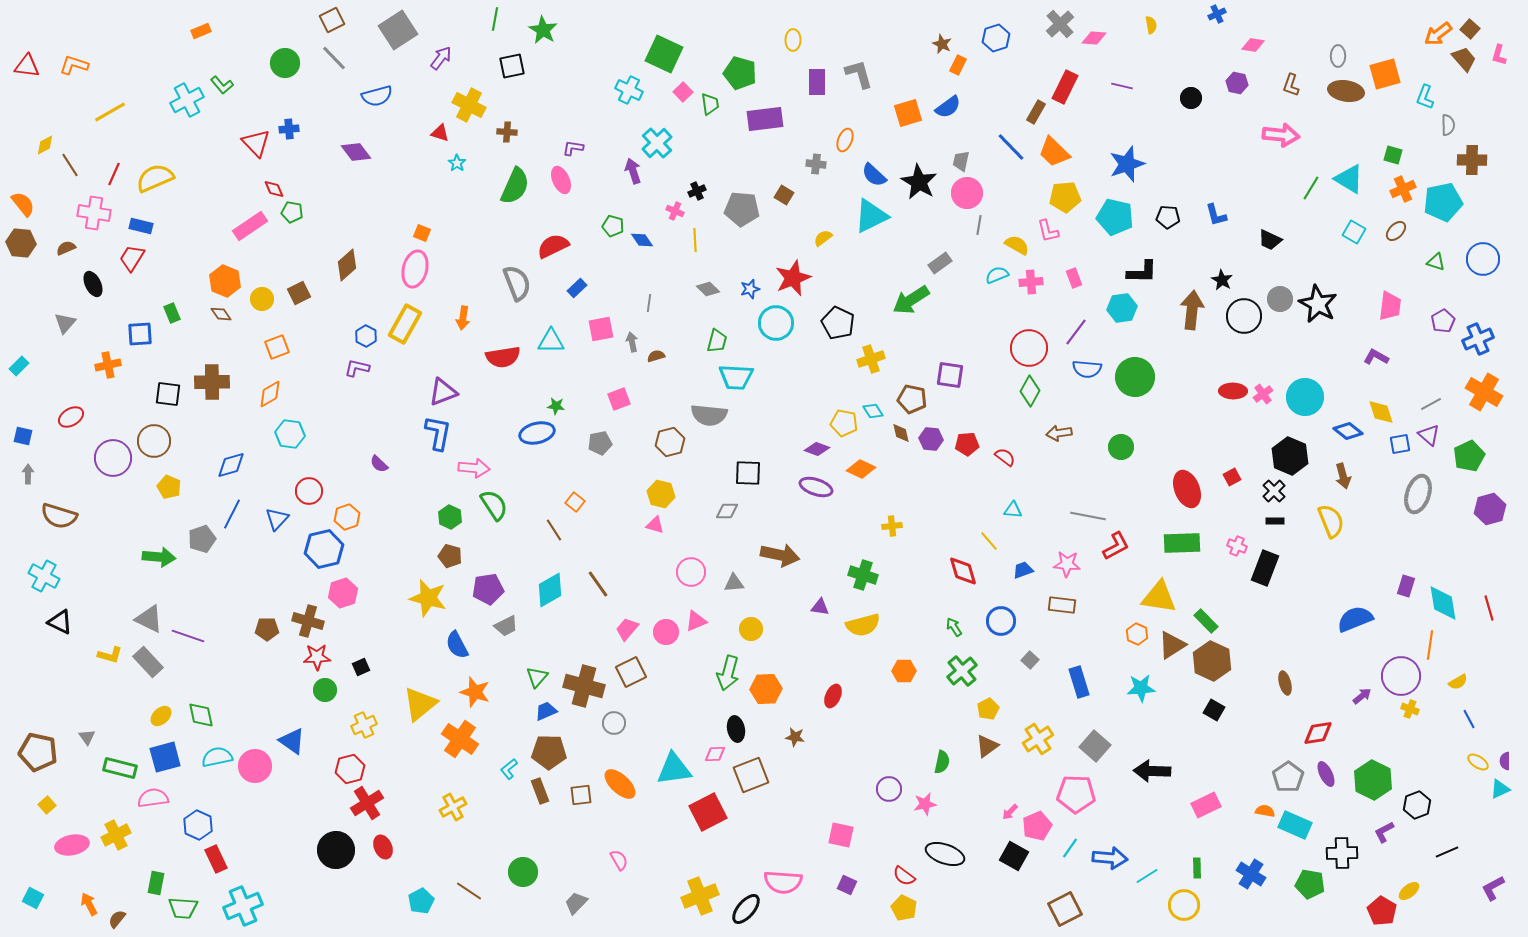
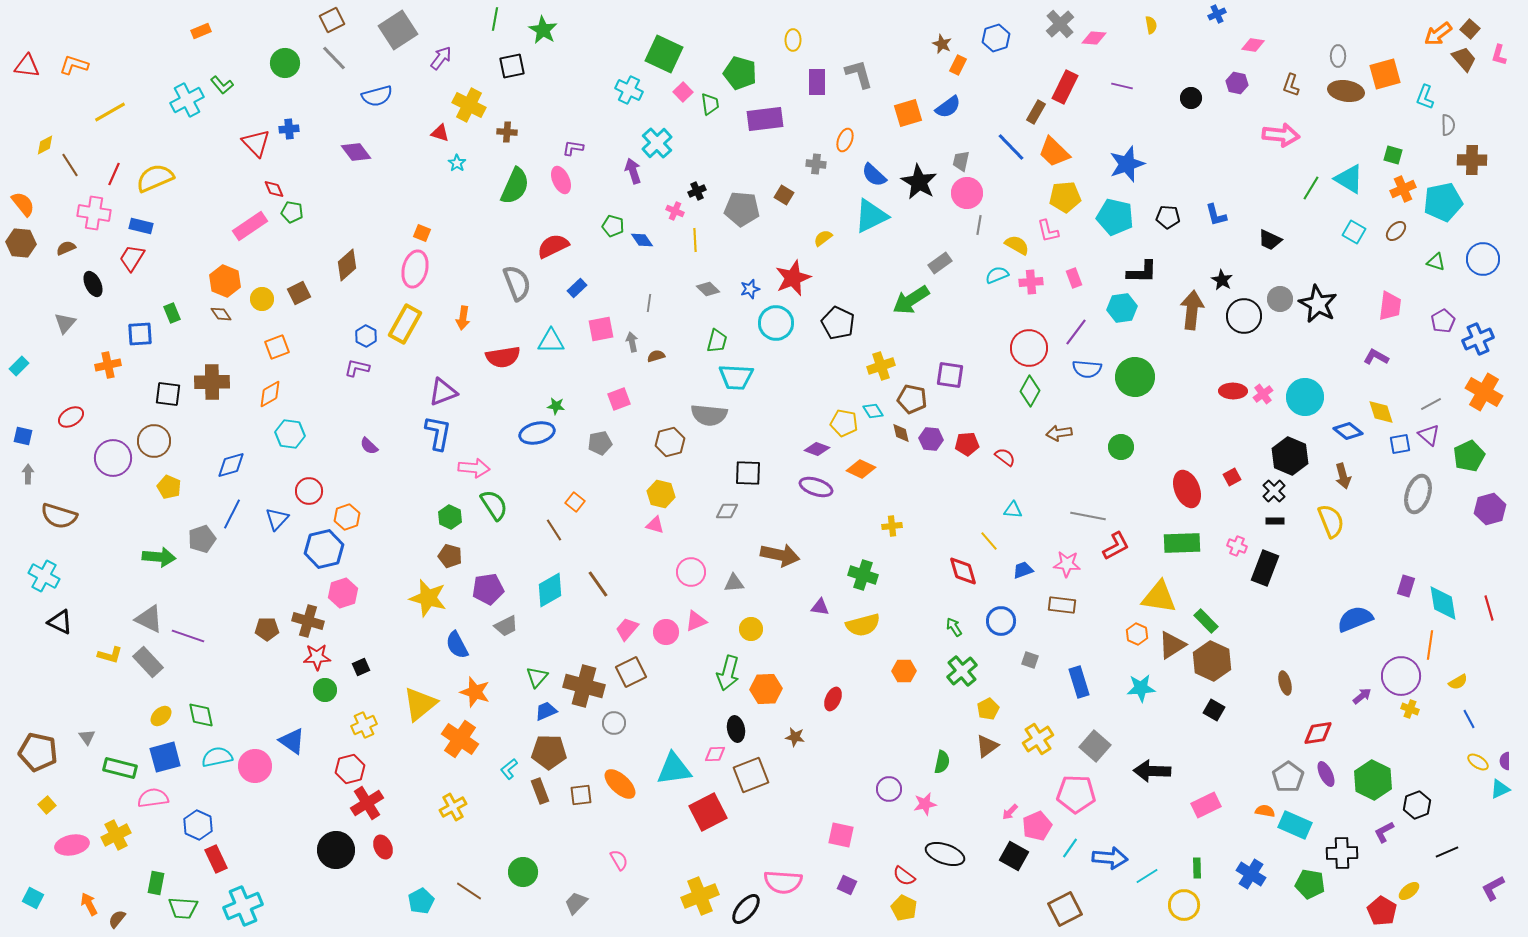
yellow cross at (871, 359): moved 10 px right, 7 px down
purple semicircle at (379, 464): moved 10 px left, 18 px up
gray square at (1030, 660): rotated 24 degrees counterclockwise
red ellipse at (833, 696): moved 3 px down
